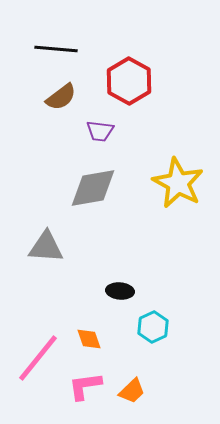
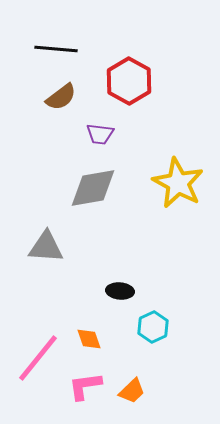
purple trapezoid: moved 3 px down
